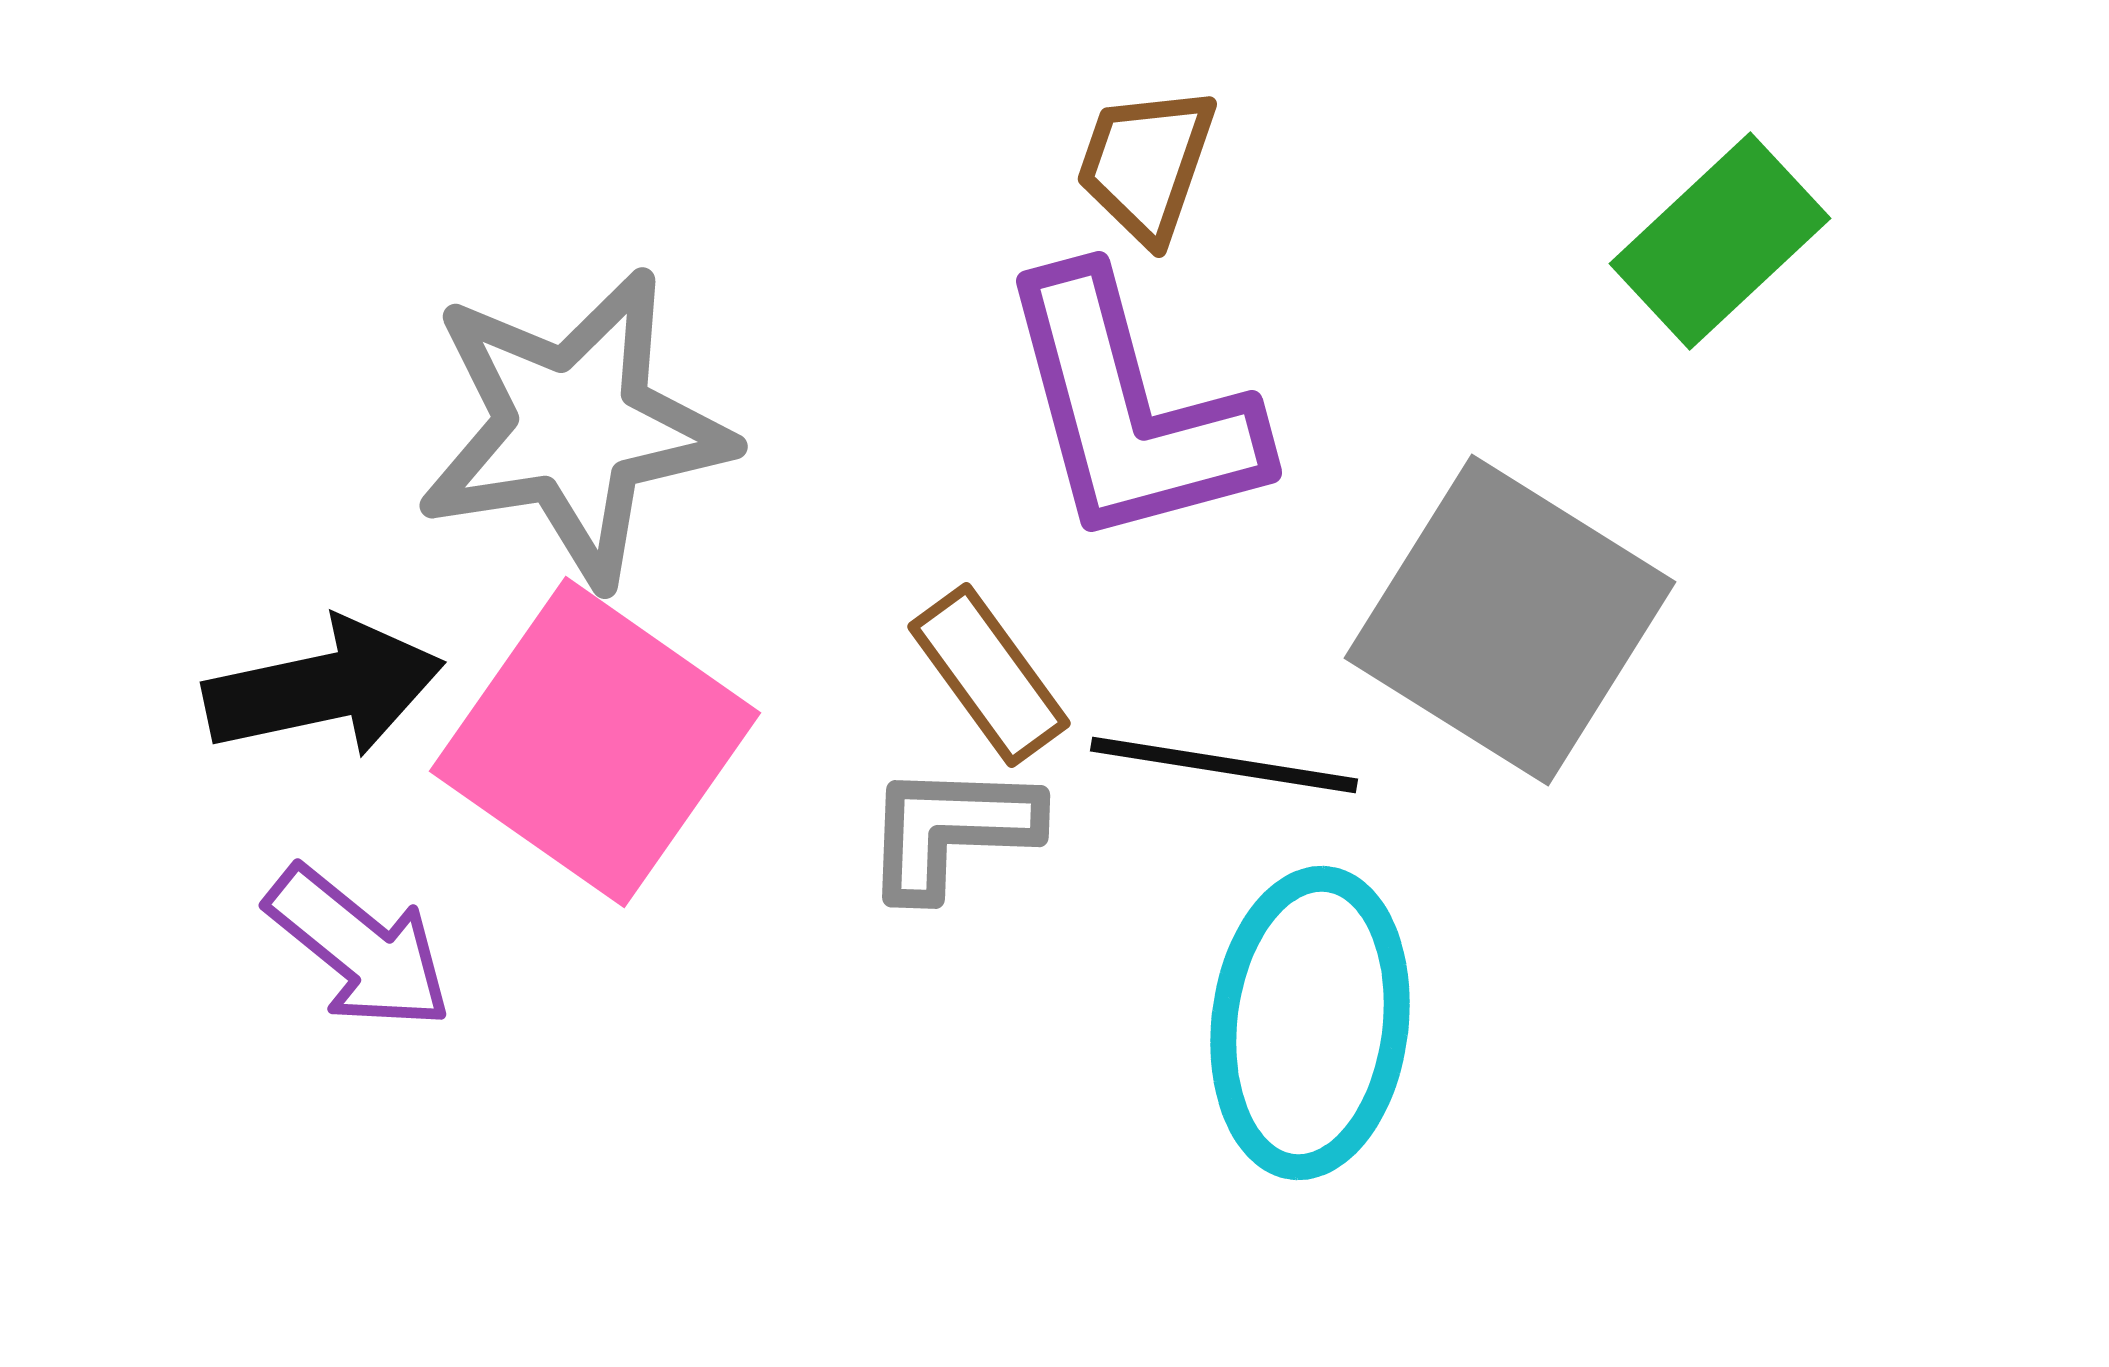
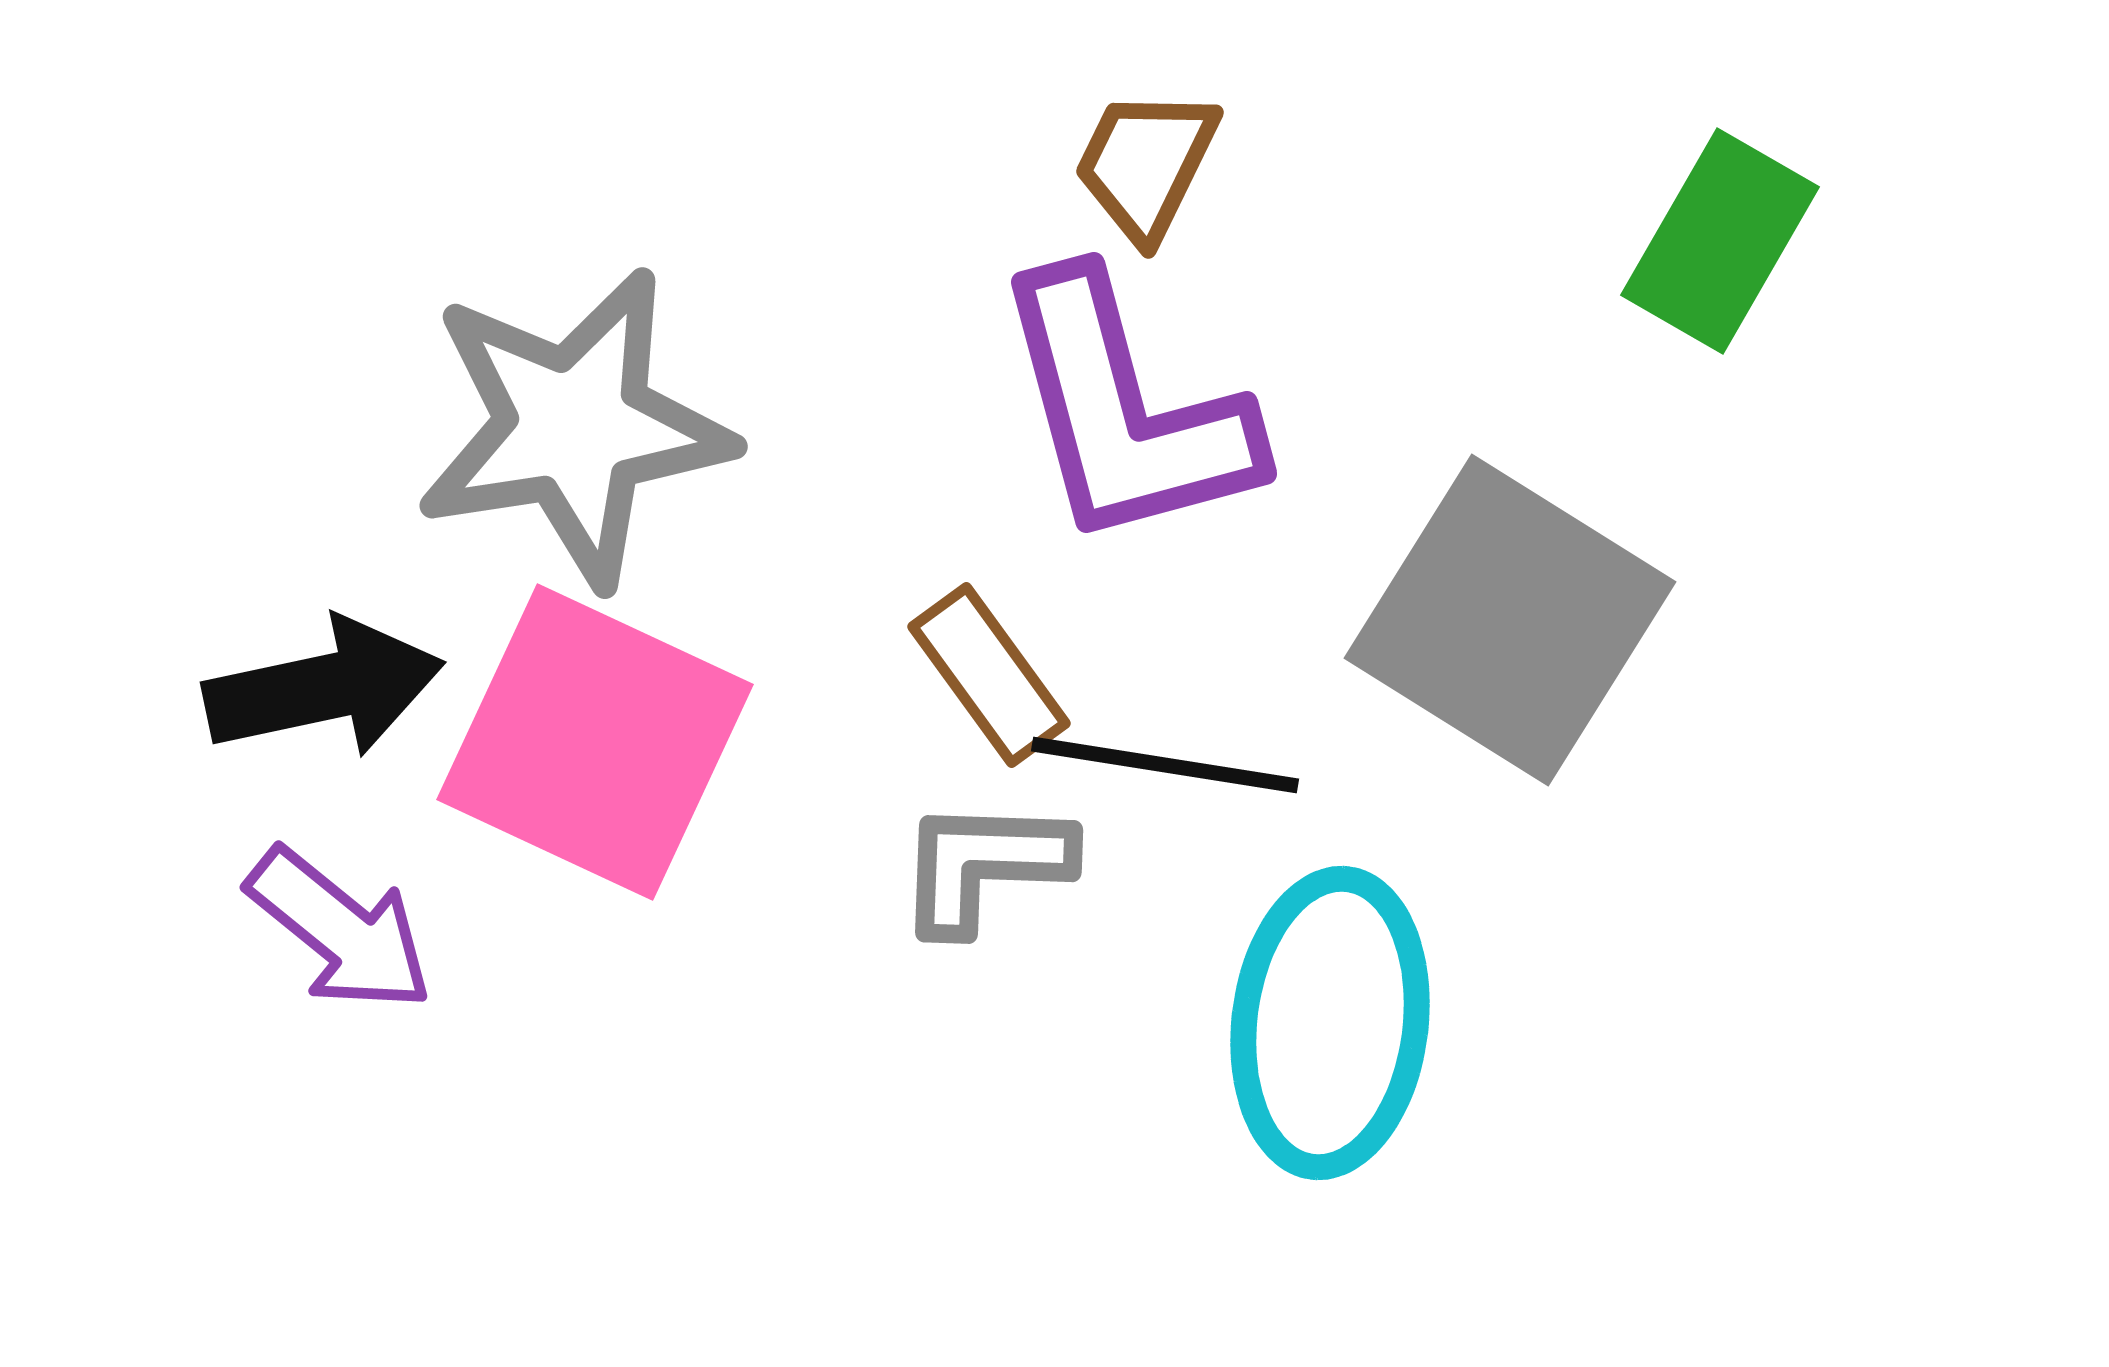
brown trapezoid: rotated 7 degrees clockwise
green rectangle: rotated 17 degrees counterclockwise
purple L-shape: moved 5 px left, 1 px down
pink square: rotated 10 degrees counterclockwise
black line: moved 59 px left
gray L-shape: moved 33 px right, 35 px down
purple arrow: moved 19 px left, 18 px up
cyan ellipse: moved 20 px right
